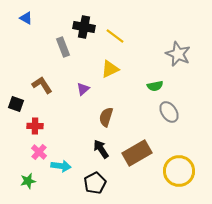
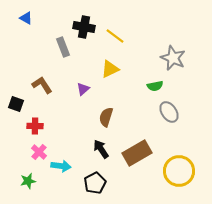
gray star: moved 5 px left, 4 px down
